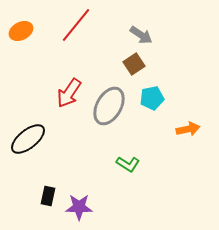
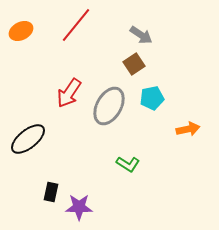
black rectangle: moved 3 px right, 4 px up
